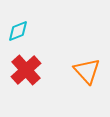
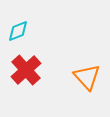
orange triangle: moved 6 px down
